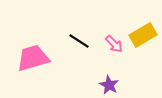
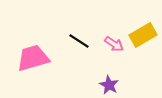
pink arrow: rotated 12 degrees counterclockwise
